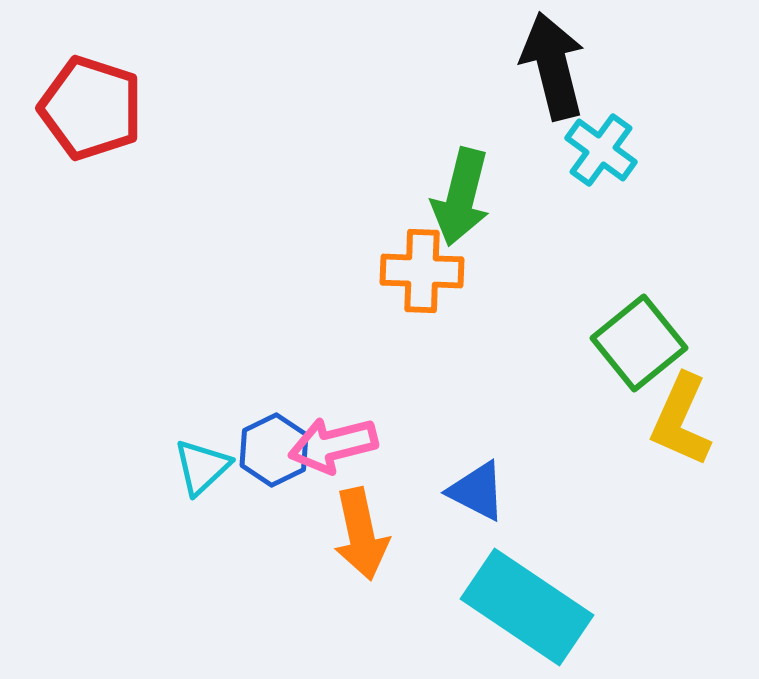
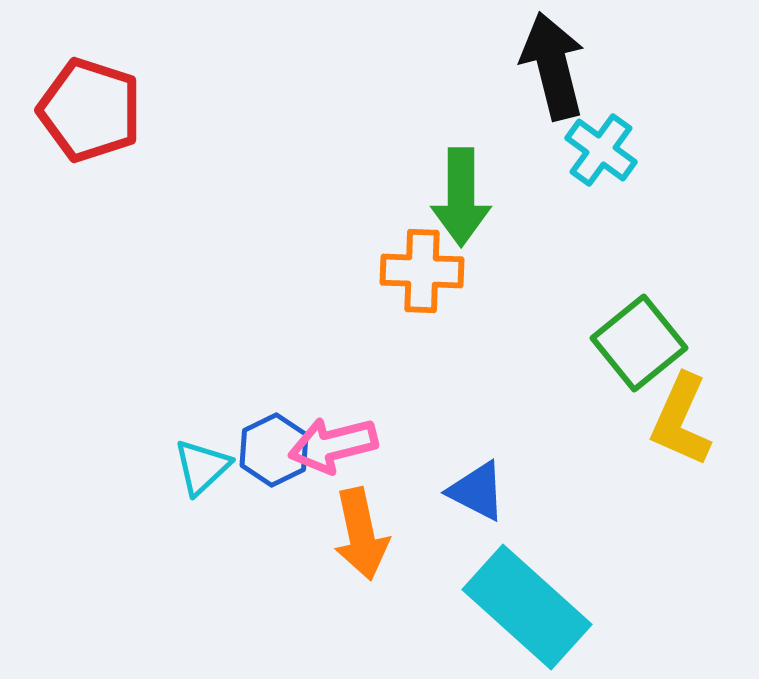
red pentagon: moved 1 px left, 2 px down
green arrow: rotated 14 degrees counterclockwise
cyan rectangle: rotated 8 degrees clockwise
